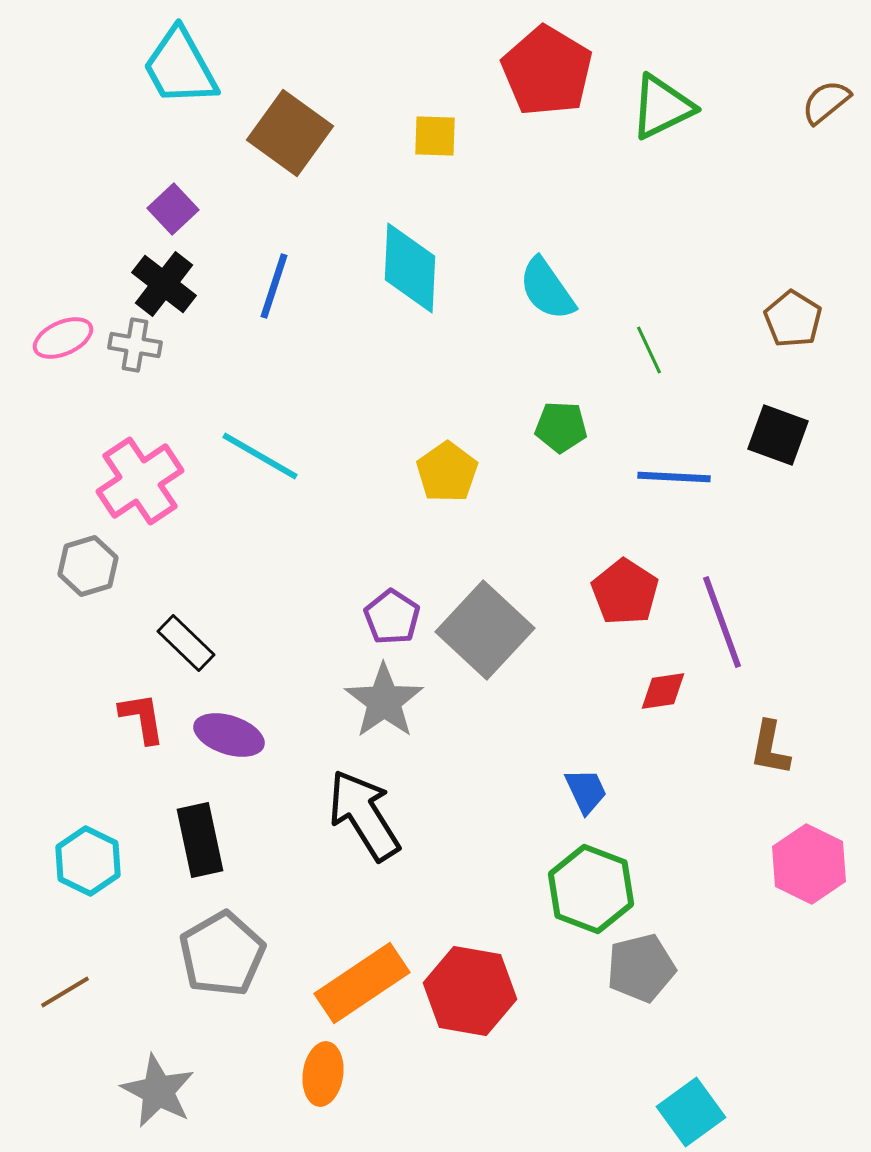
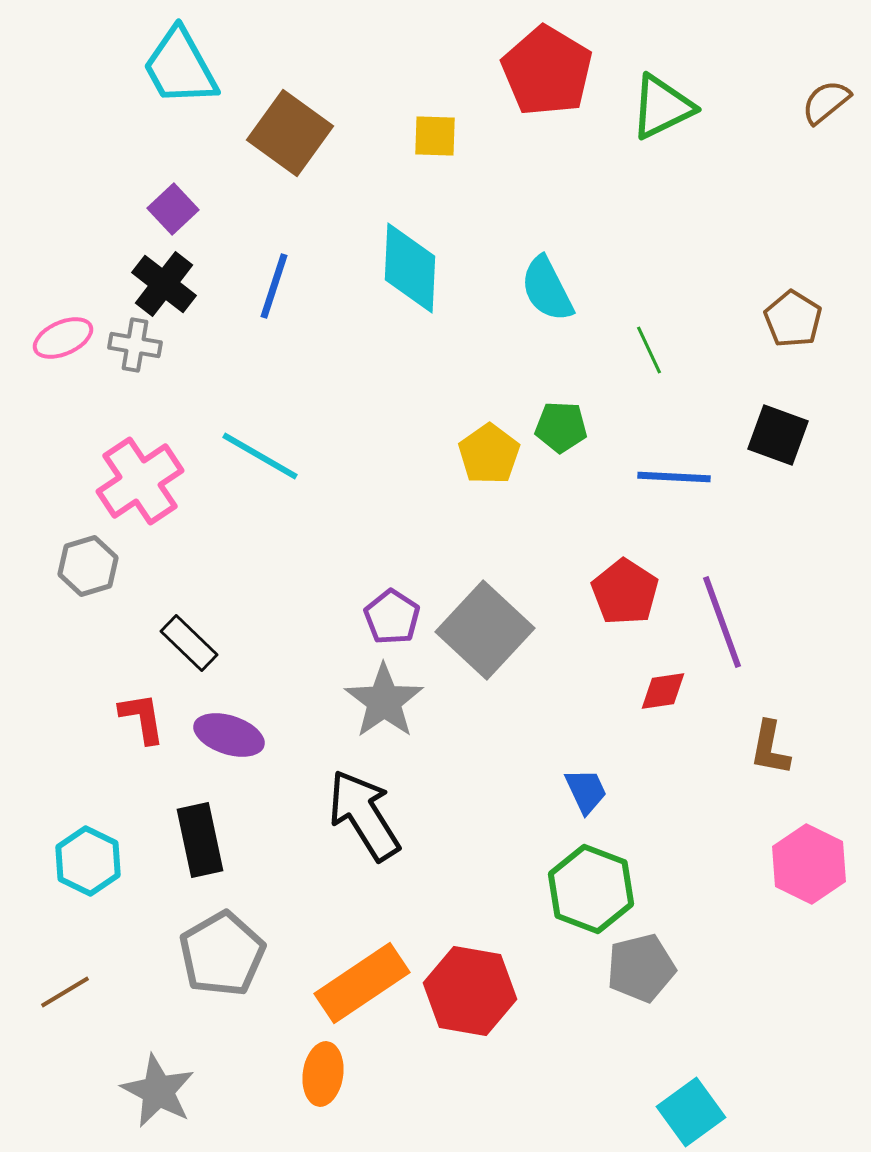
cyan semicircle at (547, 289): rotated 8 degrees clockwise
yellow pentagon at (447, 472): moved 42 px right, 18 px up
black rectangle at (186, 643): moved 3 px right
